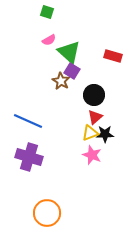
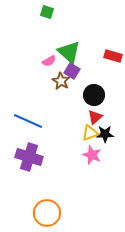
pink semicircle: moved 21 px down
